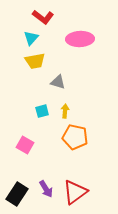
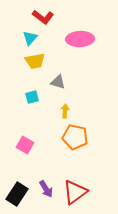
cyan triangle: moved 1 px left
cyan square: moved 10 px left, 14 px up
